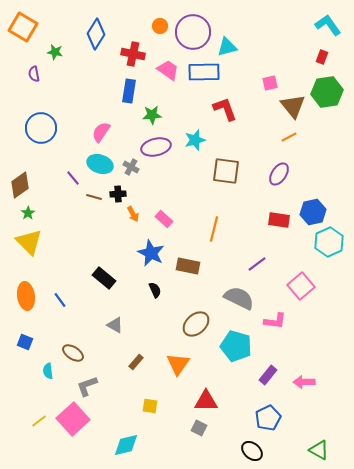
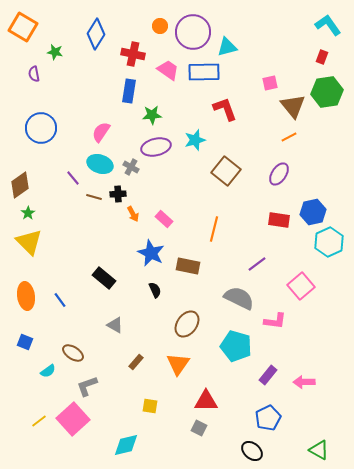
brown square at (226, 171): rotated 32 degrees clockwise
brown ellipse at (196, 324): moved 9 px left; rotated 12 degrees counterclockwise
cyan semicircle at (48, 371): rotated 119 degrees counterclockwise
